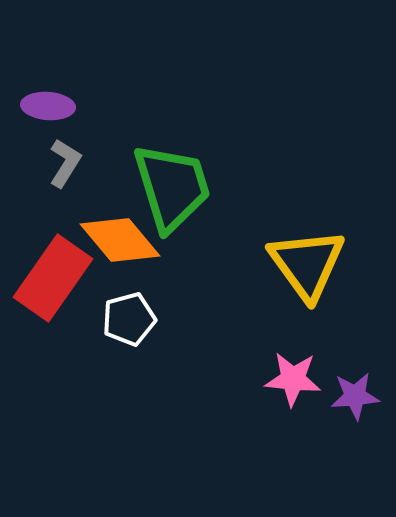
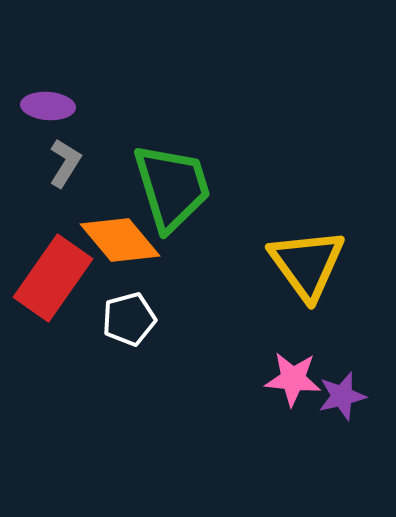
purple star: moved 13 px left; rotated 9 degrees counterclockwise
